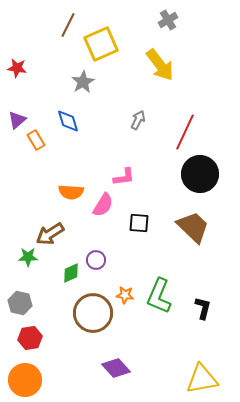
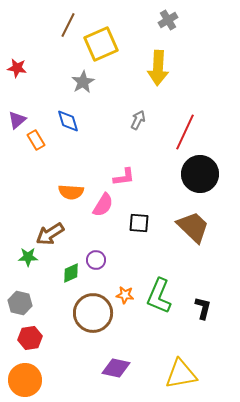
yellow arrow: moved 2 px left, 3 px down; rotated 40 degrees clockwise
purple diamond: rotated 36 degrees counterclockwise
yellow triangle: moved 21 px left, 5 px up
